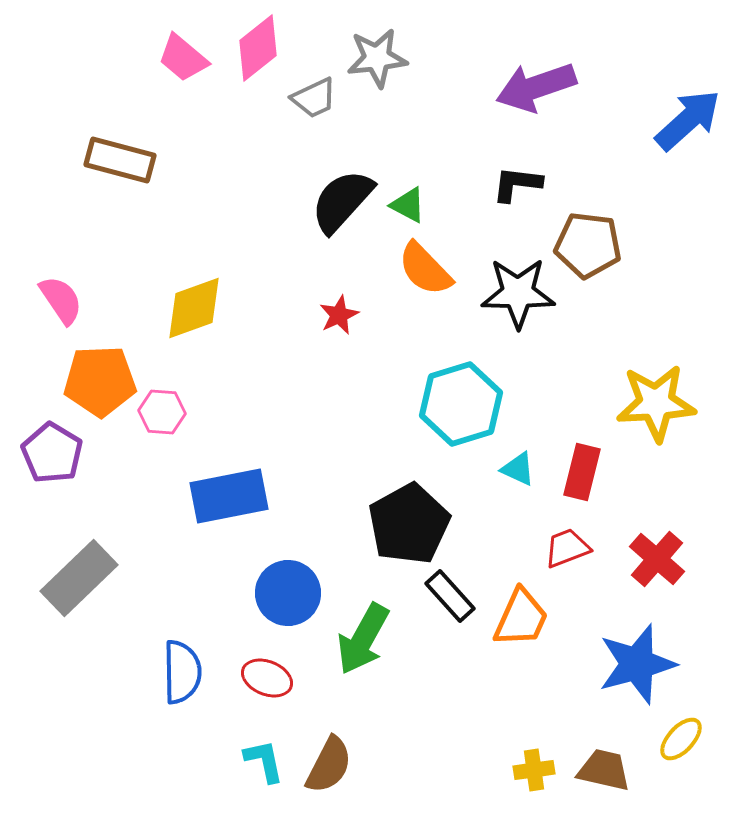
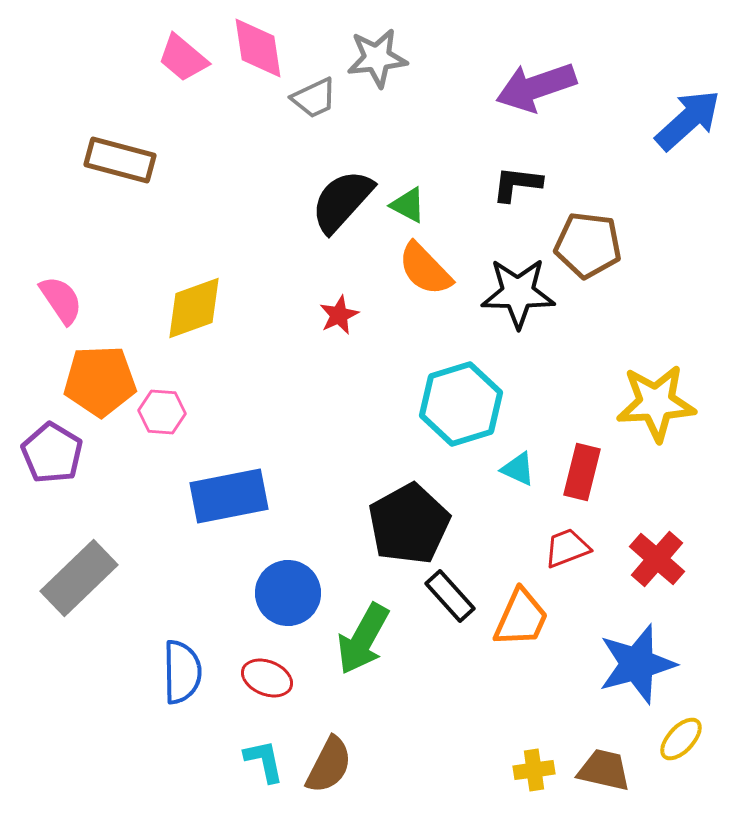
pink diamond: rotated 60 degrees counterclockwise
